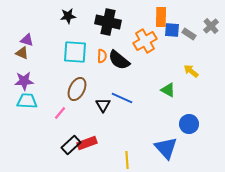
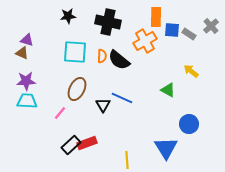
orange rectangle: moved 5 px left
purple star: moved 2 px right
blue triangle: rotated 10 degrees clockwise
